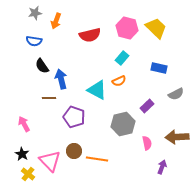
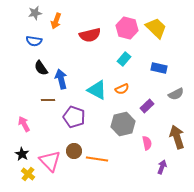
cyan rectangle: moved 2 px right, 1 px down
black semicircle: moved 1 px left, 2 px down
orange semicircle: moved 3 px right, 8 px down
brown line: moved 1 px left, 2 px down
brown arrow: rotated 75 degrees clockwise
